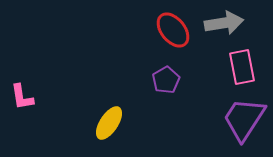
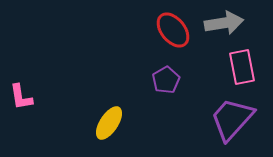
pink L-shape: moved 1 px left
purple trapezoid: moved 12 px left; rotated 9 degrees clockwise
